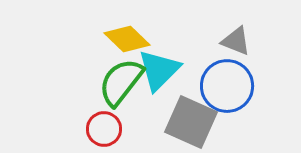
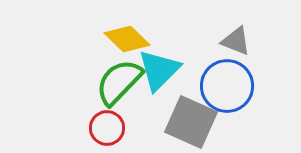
green semicircle: moved 2 px left; rotated 6 degrees clockwise
red circle: moved 3 px right, 1 px up
